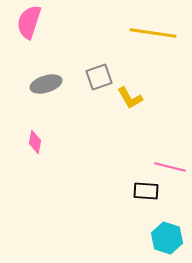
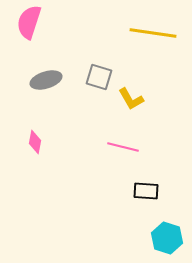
gray square: rotated 36 degrees clockwise
gray ellipse: moved 4 px up
yellow L-shape: moved 1 px right, 1 px down
pink line: moved 47 px left, 20 px up
